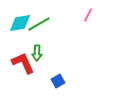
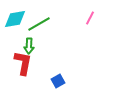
pink line: moved 2 px right, 3 px down
cyan diamond: moved 5 px left, 4 px up
green arrow: moved 8 px left, 7 px up
red L-shape: rotated 35 degrees clockwise
